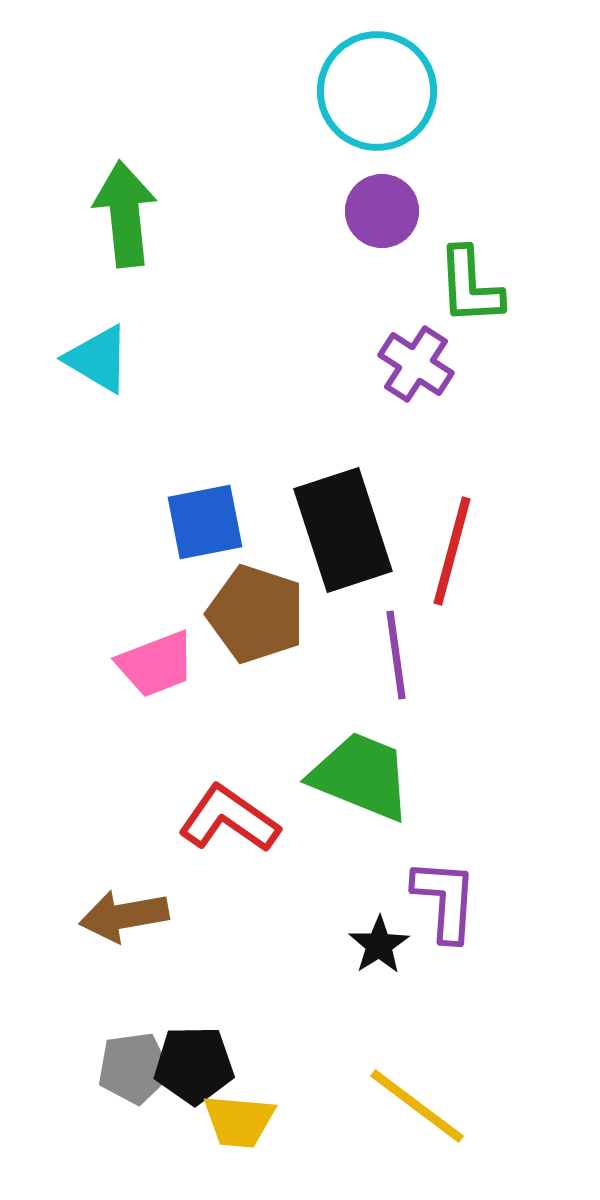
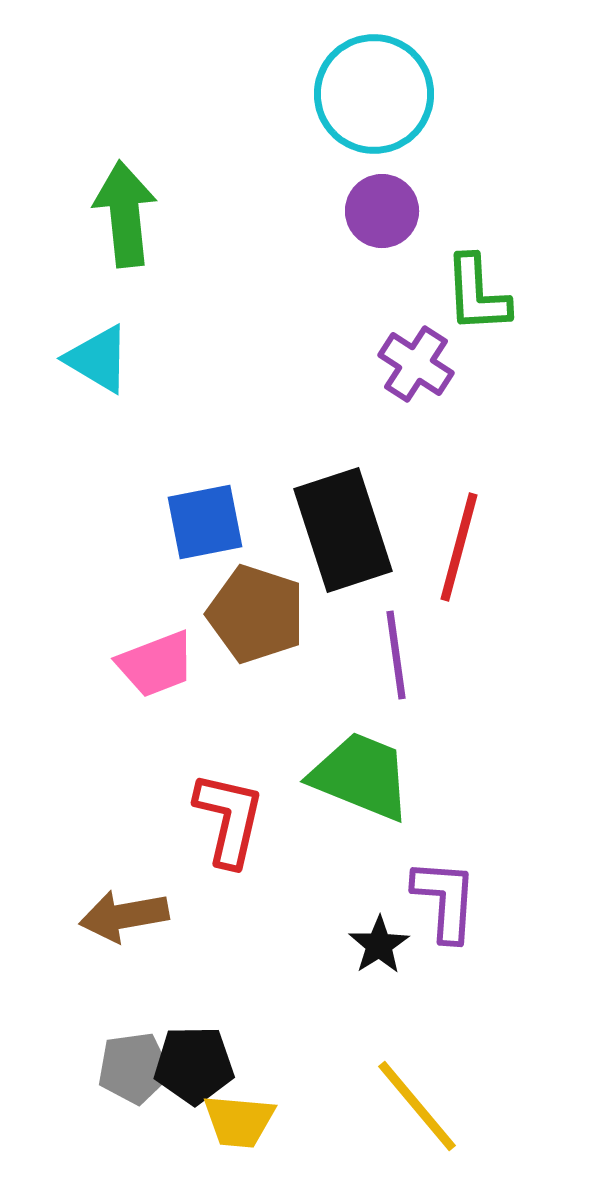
cyan circle: moved 3 px left, 3 px down
green L-shape: moved 7 px right, 8 px down
red line: moved 7 px right, 4 px up
red L-shape: rotated 68 degrees clockwise
yellow line: rotated 13 degrees clockwise
